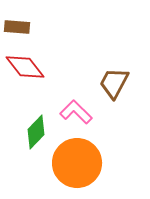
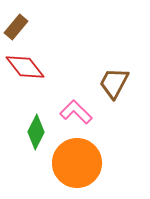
brown rectangle: moved 1 px left; rotated 55 degrees counterclockwise
green diamond: rotated 16 degrees counterclockwise
